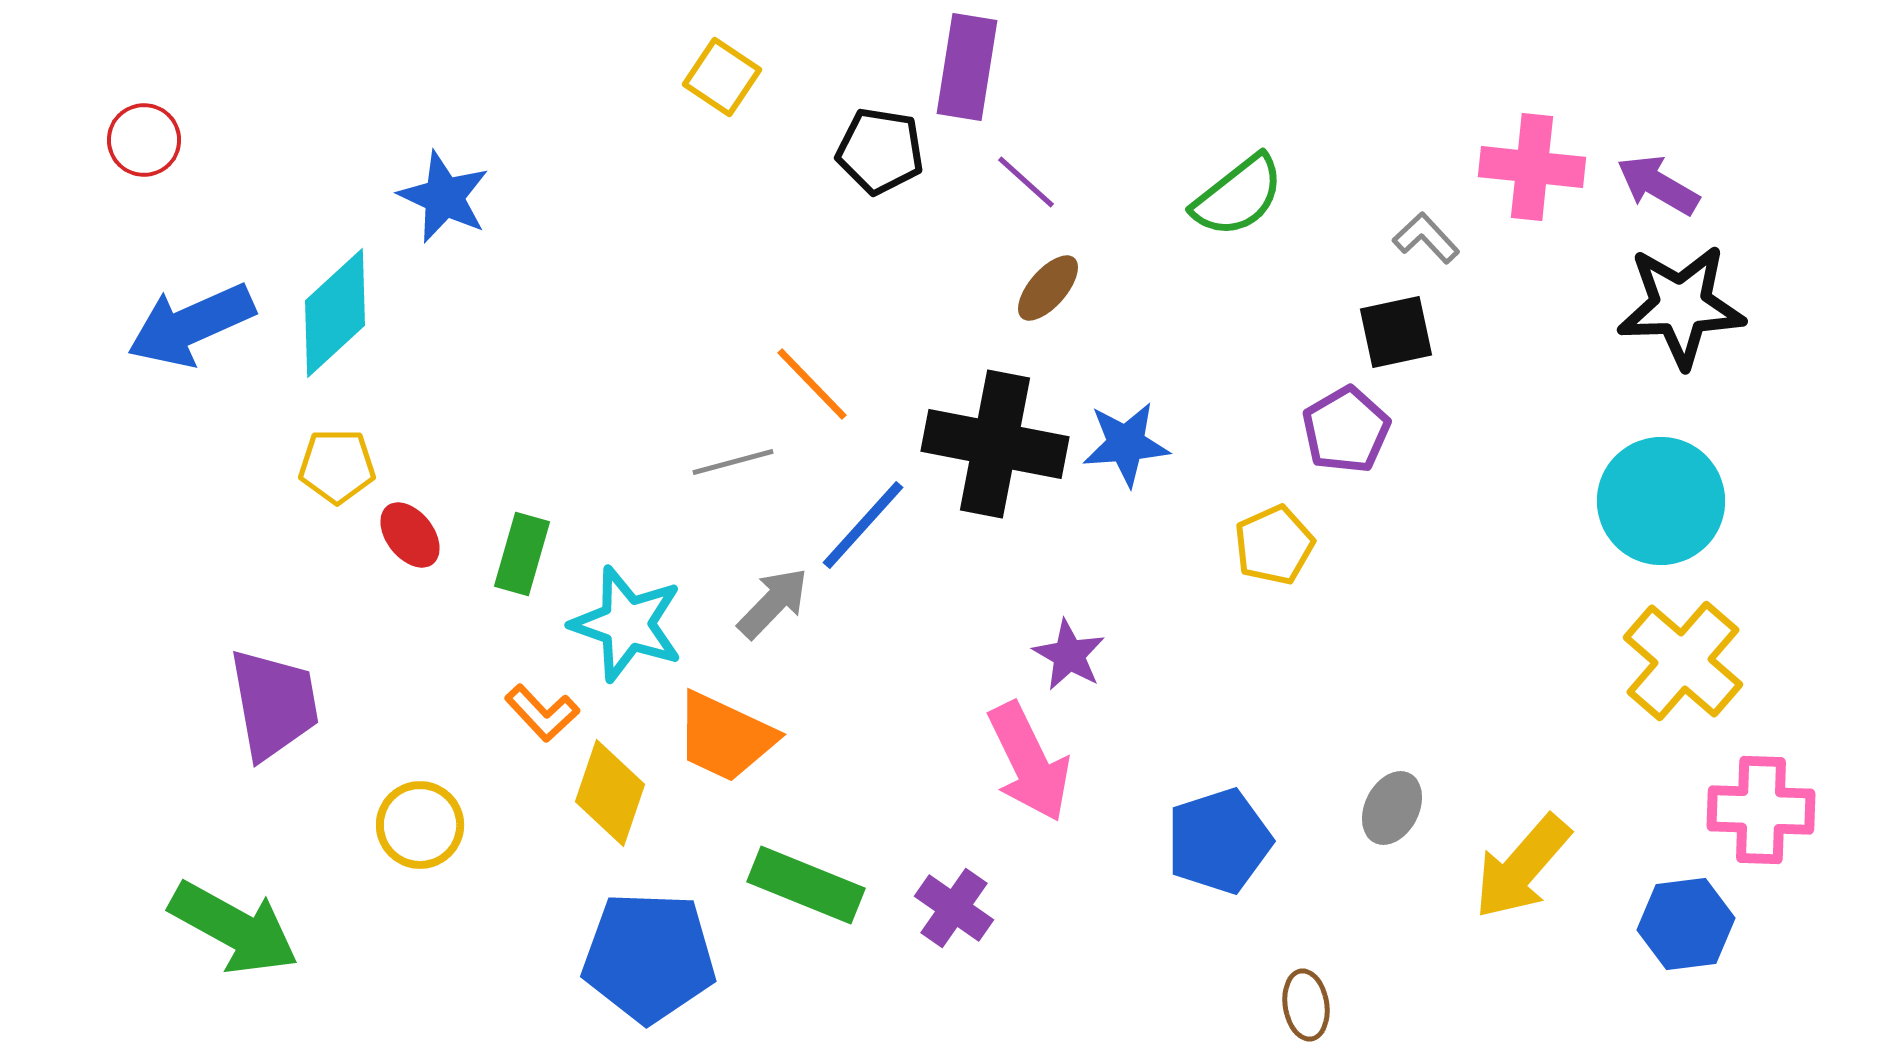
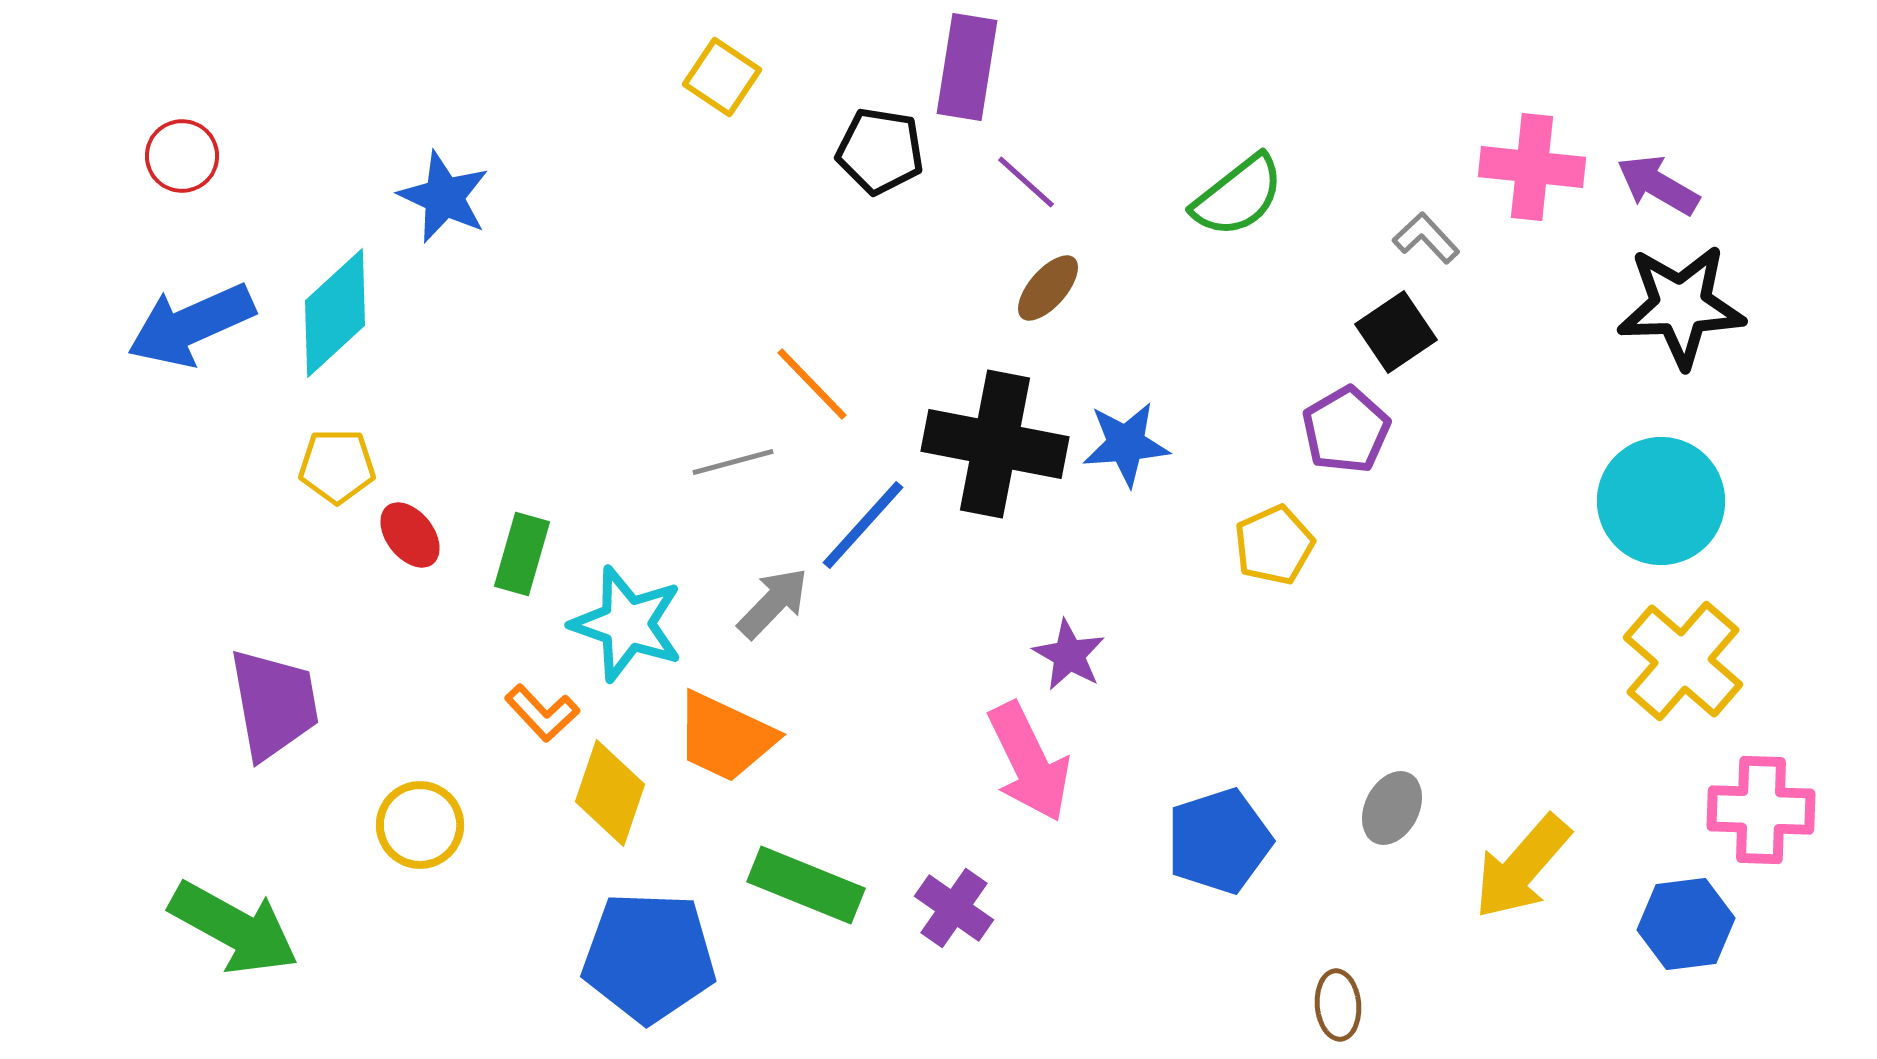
red circle at (144, 140): moved 38 px right, 16 px down
black square at (1396, 332): rotated 22 degrees counterclockwise
brown ellipse at (1306, 1005): moved 32 px right; rotated 4 degrees clockwise
